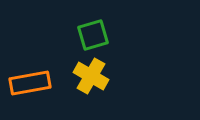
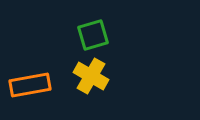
orange rectangle: moved 2 px down
